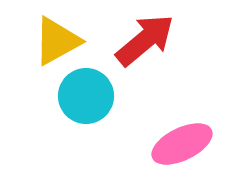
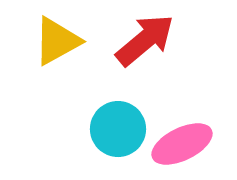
cyan circle: moved 32 px right, 33 px down
